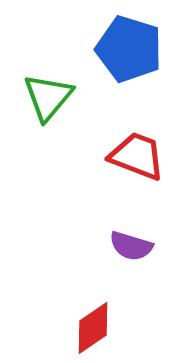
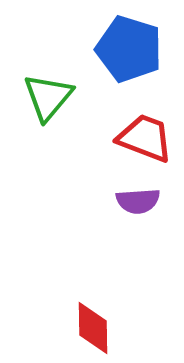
red trapezoid: moved 8 px right, 18 px up
purple semicircle: moved 7 px right, 45 px up; rotated 21 degrees counterclockwise
red diamond: rotated 56 degrees counterclockwise
